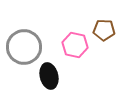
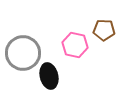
gray circle: moved 1 px left, 6 px down
